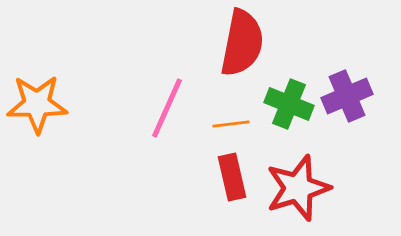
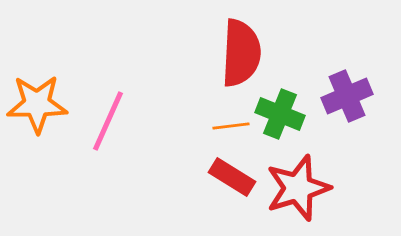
red semicircle: moved 1 px left, 10 px down; rotated 8 degrees counterclockwise
green cross: moved 9 px left, 10 px down
pink line: moved 59 px left, 13 px down
orange line: moved 2 px down
red rectangle: rotated 45 degrees counterclockwise
